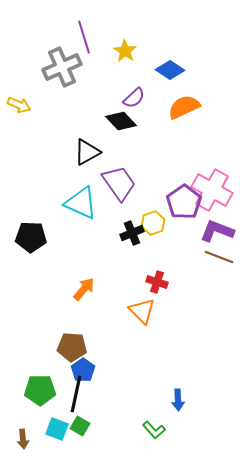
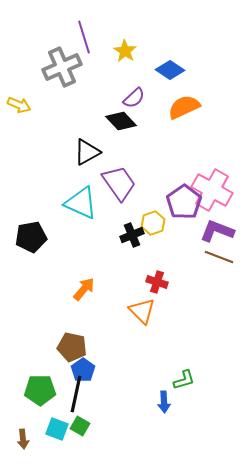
black cross: moved 2 px down
black pentagon: rotated 12 degrees counterclockwise
brown pentagon: rotated 8 degrees clockwise
blue arrow: moved 14 px left, 2 px down
green L-shape: moved 30 px right, 50 px up; rotated 65 degrees counterclockwise
